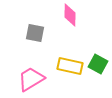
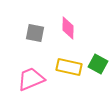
pink diamond: moved 2 px left, 13 px down
yellow rectangle: moved 1 px left, 1 px down
pink trapezoid: rotated 8 degrees clockwise
